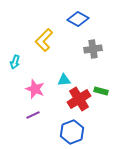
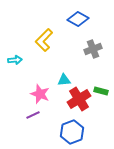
gray cross: rotated 12 degrees counterclockwise
cyan arrow: moved 2 px up; rotated 112 degrees counterclockwise
pink star: moved 5 px right, 5 px down
